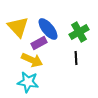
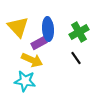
blue ellipse: rotated 35 degrees clockwise
black line: rotated 32 degrees counterclockwise
cyan star: moved 3 px left, 1 px up
